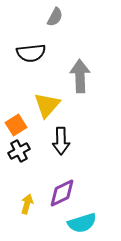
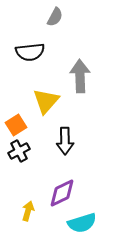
black semicircle: moved 1 px left, 1 px up
yellow triangle: moved 1 px left, 4 px up
black arrow: moved 4 px right
yellow arrow: moved 1 px right, 7 px down
